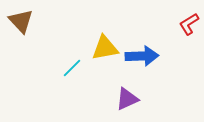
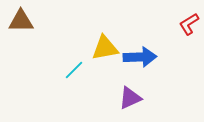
brown triangle: rotated 48 degrees counterclockwise
blue arrow: moved 2 px left, 1 px down
cyan line: moved 2 px right, 2 px down
purple triangle: moved 3 px right, 1 px up
